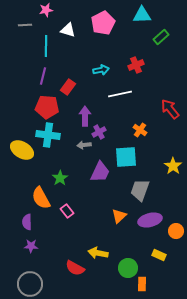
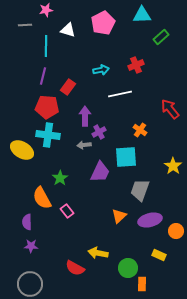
orange semicircle: moved 1 px right
